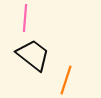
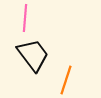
black trapezoid: rotated 15 degrees clockwise
